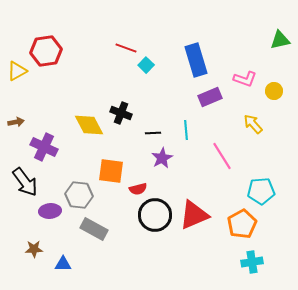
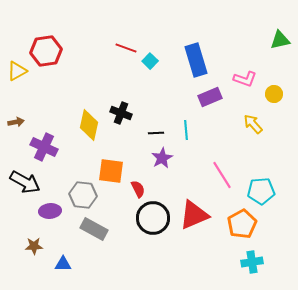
cyan square: moved 4 px right, 4 px up
yellow circle: moved 3 px down
yellow diamond: rotated 40 degrees clockwise
black line: moved 3 px right
pink line: moved 19 px down
black arrow: rotated 24 degrees counterclockwise
red semicircle: rotated 102 degrees counterclockwise
gray hexagon: moved 4 px right
black circle: moved 2 px left, 3 px down
brown star: moved 3 px up
